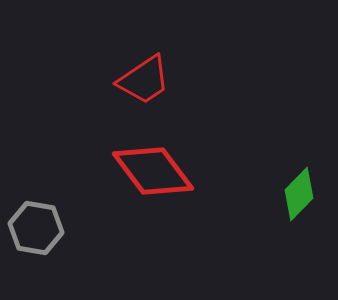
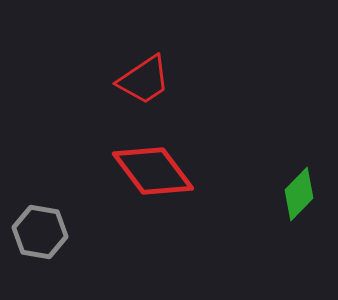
gray hexagon: moved 4 px right, 4 px down
